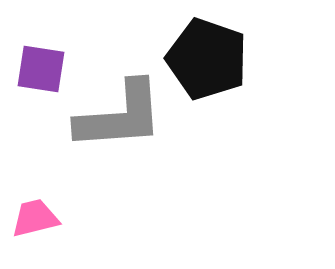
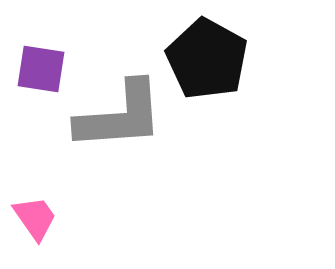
black pentagon: rotated 10 degrees clockwise
pink trapezoid: rotated 69 degrees clockwise
